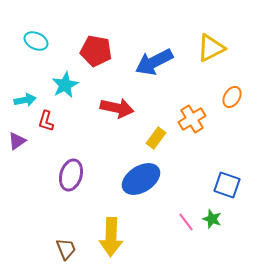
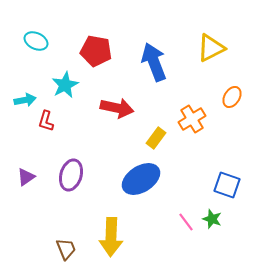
blue arrow: rotated 96 degrees clockwise
purple triangle: moved 9 px right, 36 px down
